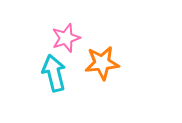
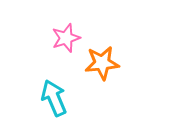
cyan arrow: moved 25 px down; rotated 9 degrees counterclockwise
